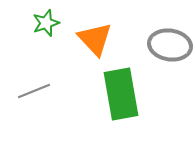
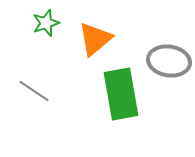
orange triangle: rotated 33 degrees clockwise
gray ellipse: moved 1 px left, 16 px down
gray line: rotated 56 degrees clockwise
